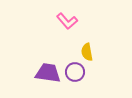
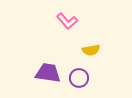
yellow semicircle: moved 4 px right, 2 px up; rotated 90 degrees counterclockwise
purple circle: moved 4 px right, 6 px down
